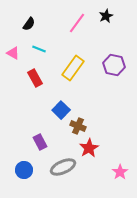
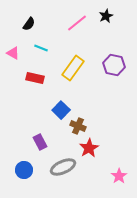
pink line: rotated 15 degrees clockwise
cyan line: moved 2 px right, 1 px up
red rectangle: rotated 48 degrees counterclockwise
pink star: moved 1 px left, 4 px down
